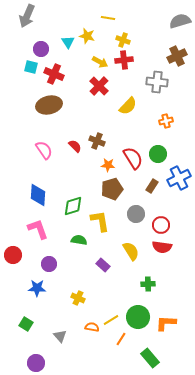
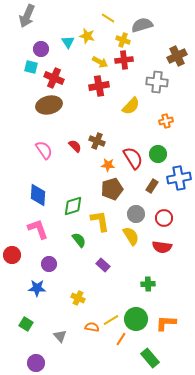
yellow line at (108, 18): rotated 24 degrees clockwise
gray semicircle at (180, 21): moved 38 px left, 4 px down
red cross at (54, 74): moved 4 px down
red cross at (99, 86): rotated 36 degrees clockwise
yellow semicircle at (128, 106): moved 3 px right
blue cross at (179, 178): rotated 15 degrees clockwise
red circle at (161, 225): moved 3 px right, 7 px up
green semicircle at (79, 240): rotated 42 degrees clockwise
yellow semicircle at (131, 251): moved 15 px up
red circle at (13, 255): moved 1 px left
green circle at (138, 317): moved 2 px left, 2 px down
